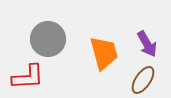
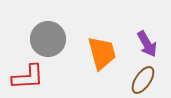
orange trapezoid: moved 2 px left
